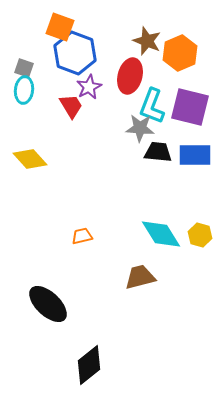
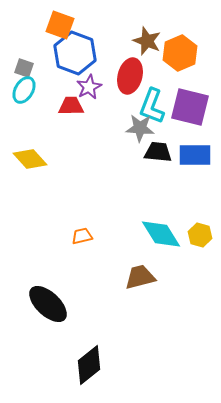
orange square: moved 2 px up
cyan ellipse: rotated 24 degrees clockwise
red trapezoid: rotated 60 degrees counterclockwise
